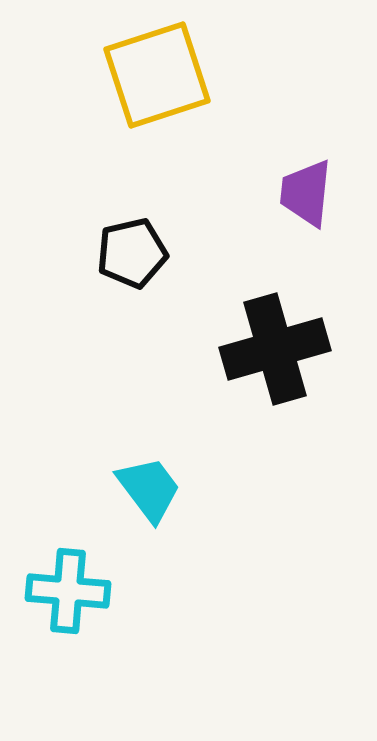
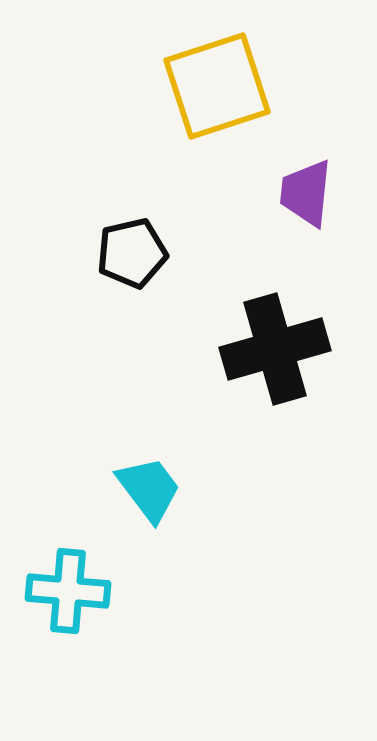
yellow square: moved 60 px right, 11 px down
